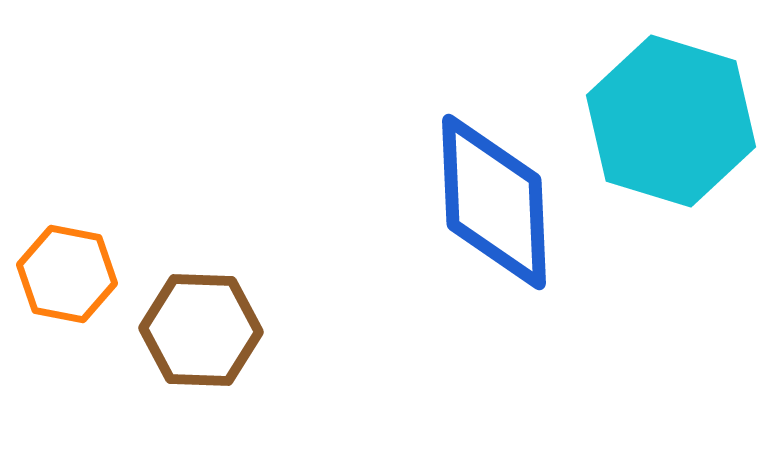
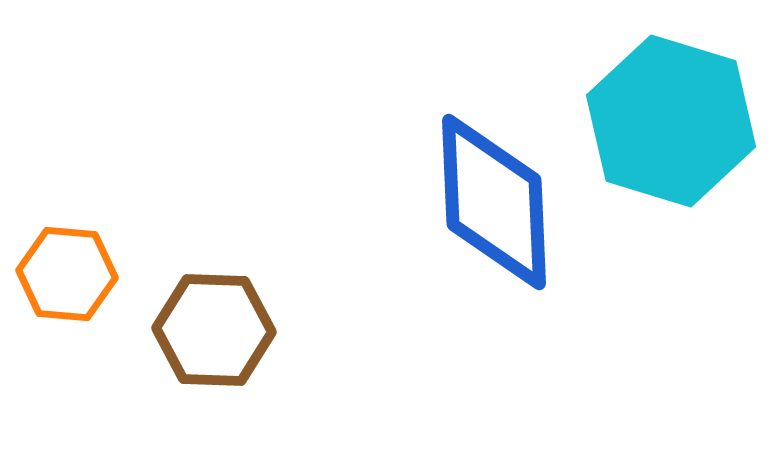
orange hexagon: rotated 6 degrees counterclockwise
brown hexagon: moved 13 px right
